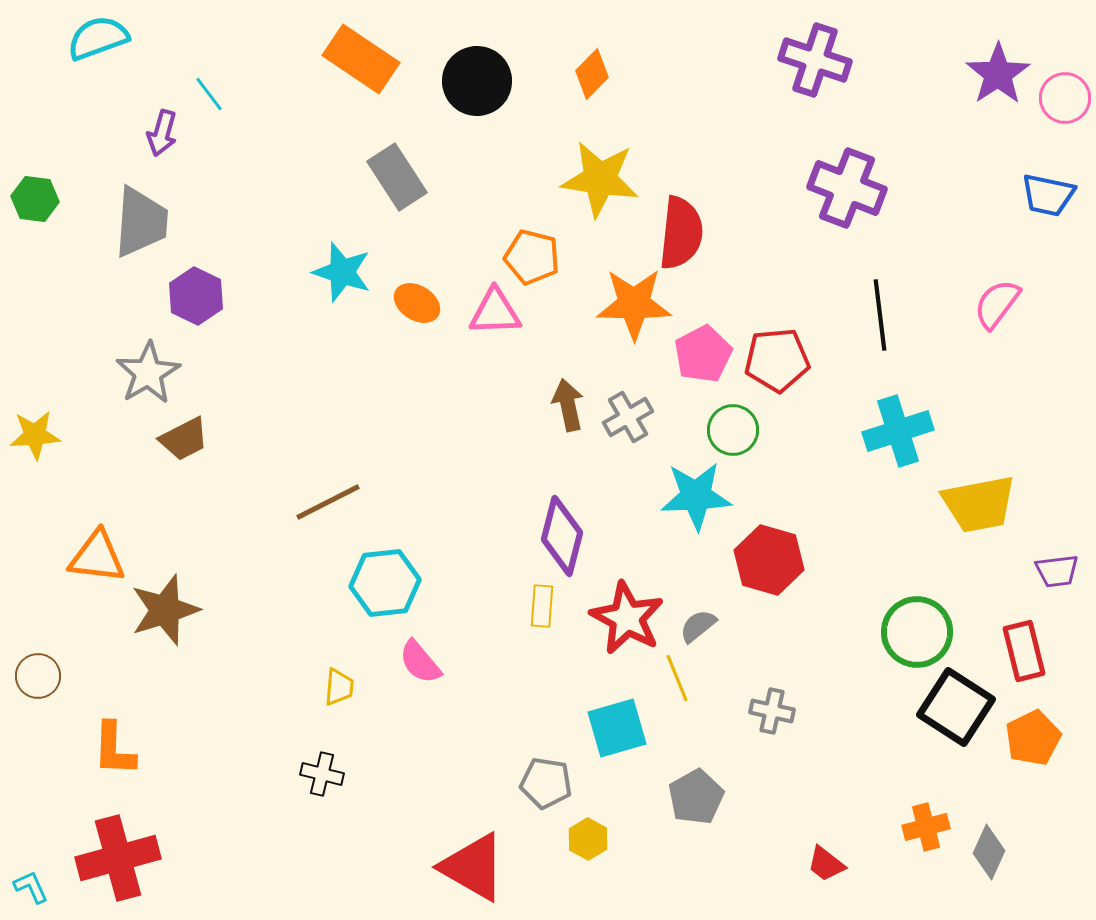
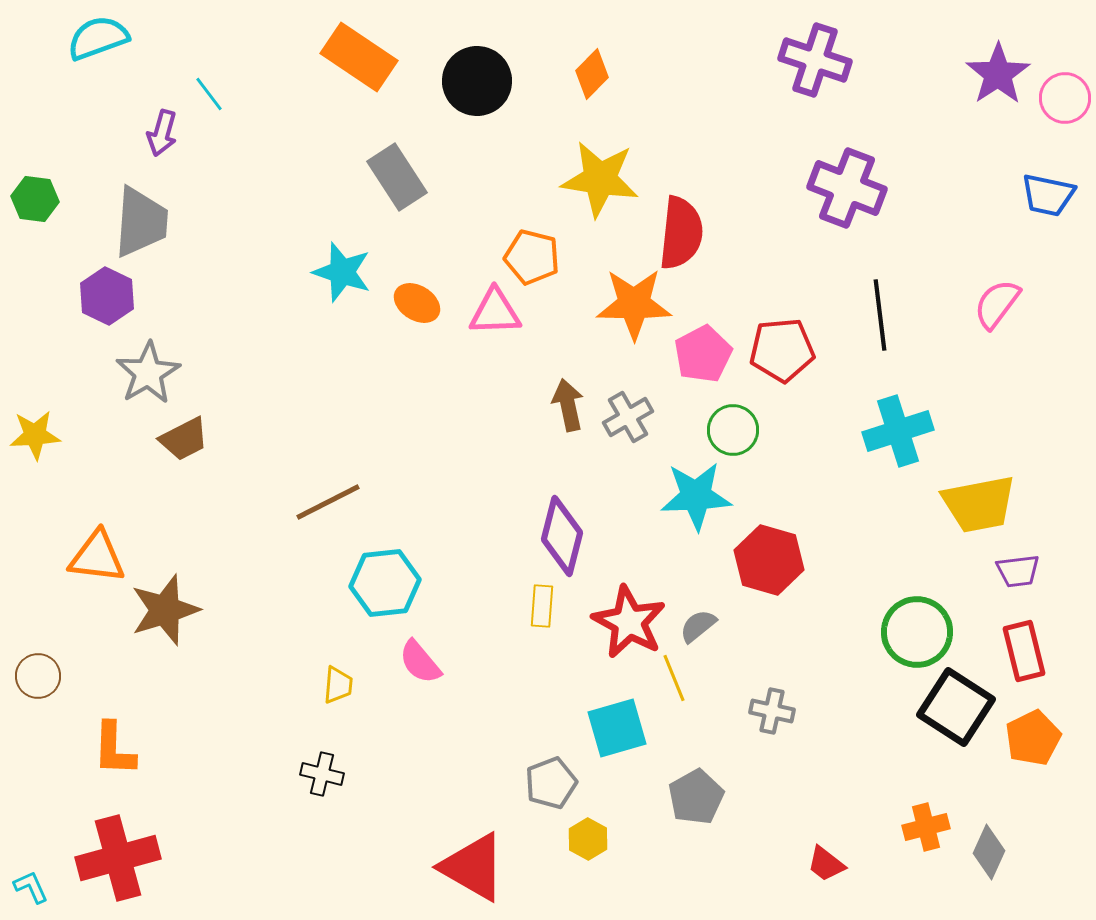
orange rectangle at (361, 59): moved 2 px left, 2 px up
purple hexagon at (196, 296): moved 89 px left
red pentagon at (777, 360): moved 5 px right, 10 px up
purple trapezoid at (1057, 571): moved 39 px left
red star at (627, 618): moved 2 px right, 4 px down
yellow line at (677, 678): moved 3 px left
yellow trapezoid at (339, 687): moved 1 px left, 2 px up
gray pentagon at (546, 783): moved 5 px right; rotated 30 degrees counterclockwise
